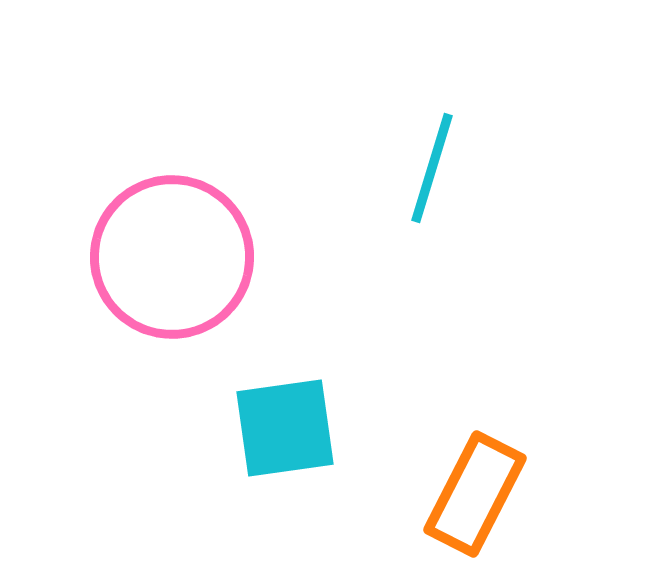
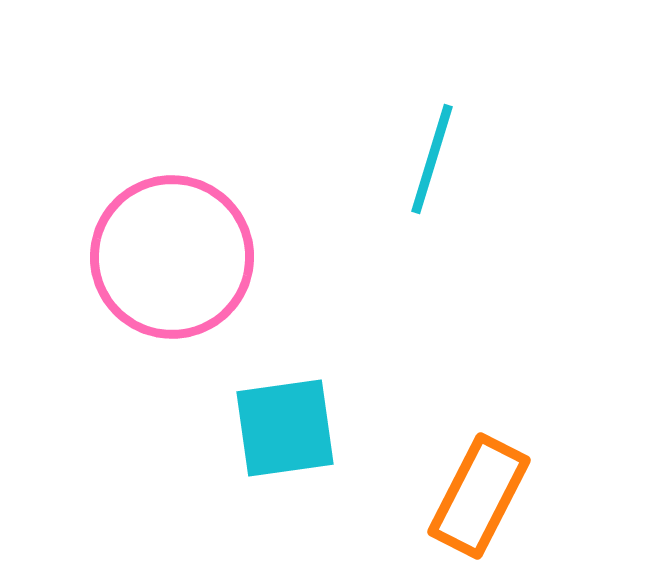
cyan line: moved 9 px up
orange rectangle: moved 4 px right, 2 px down
